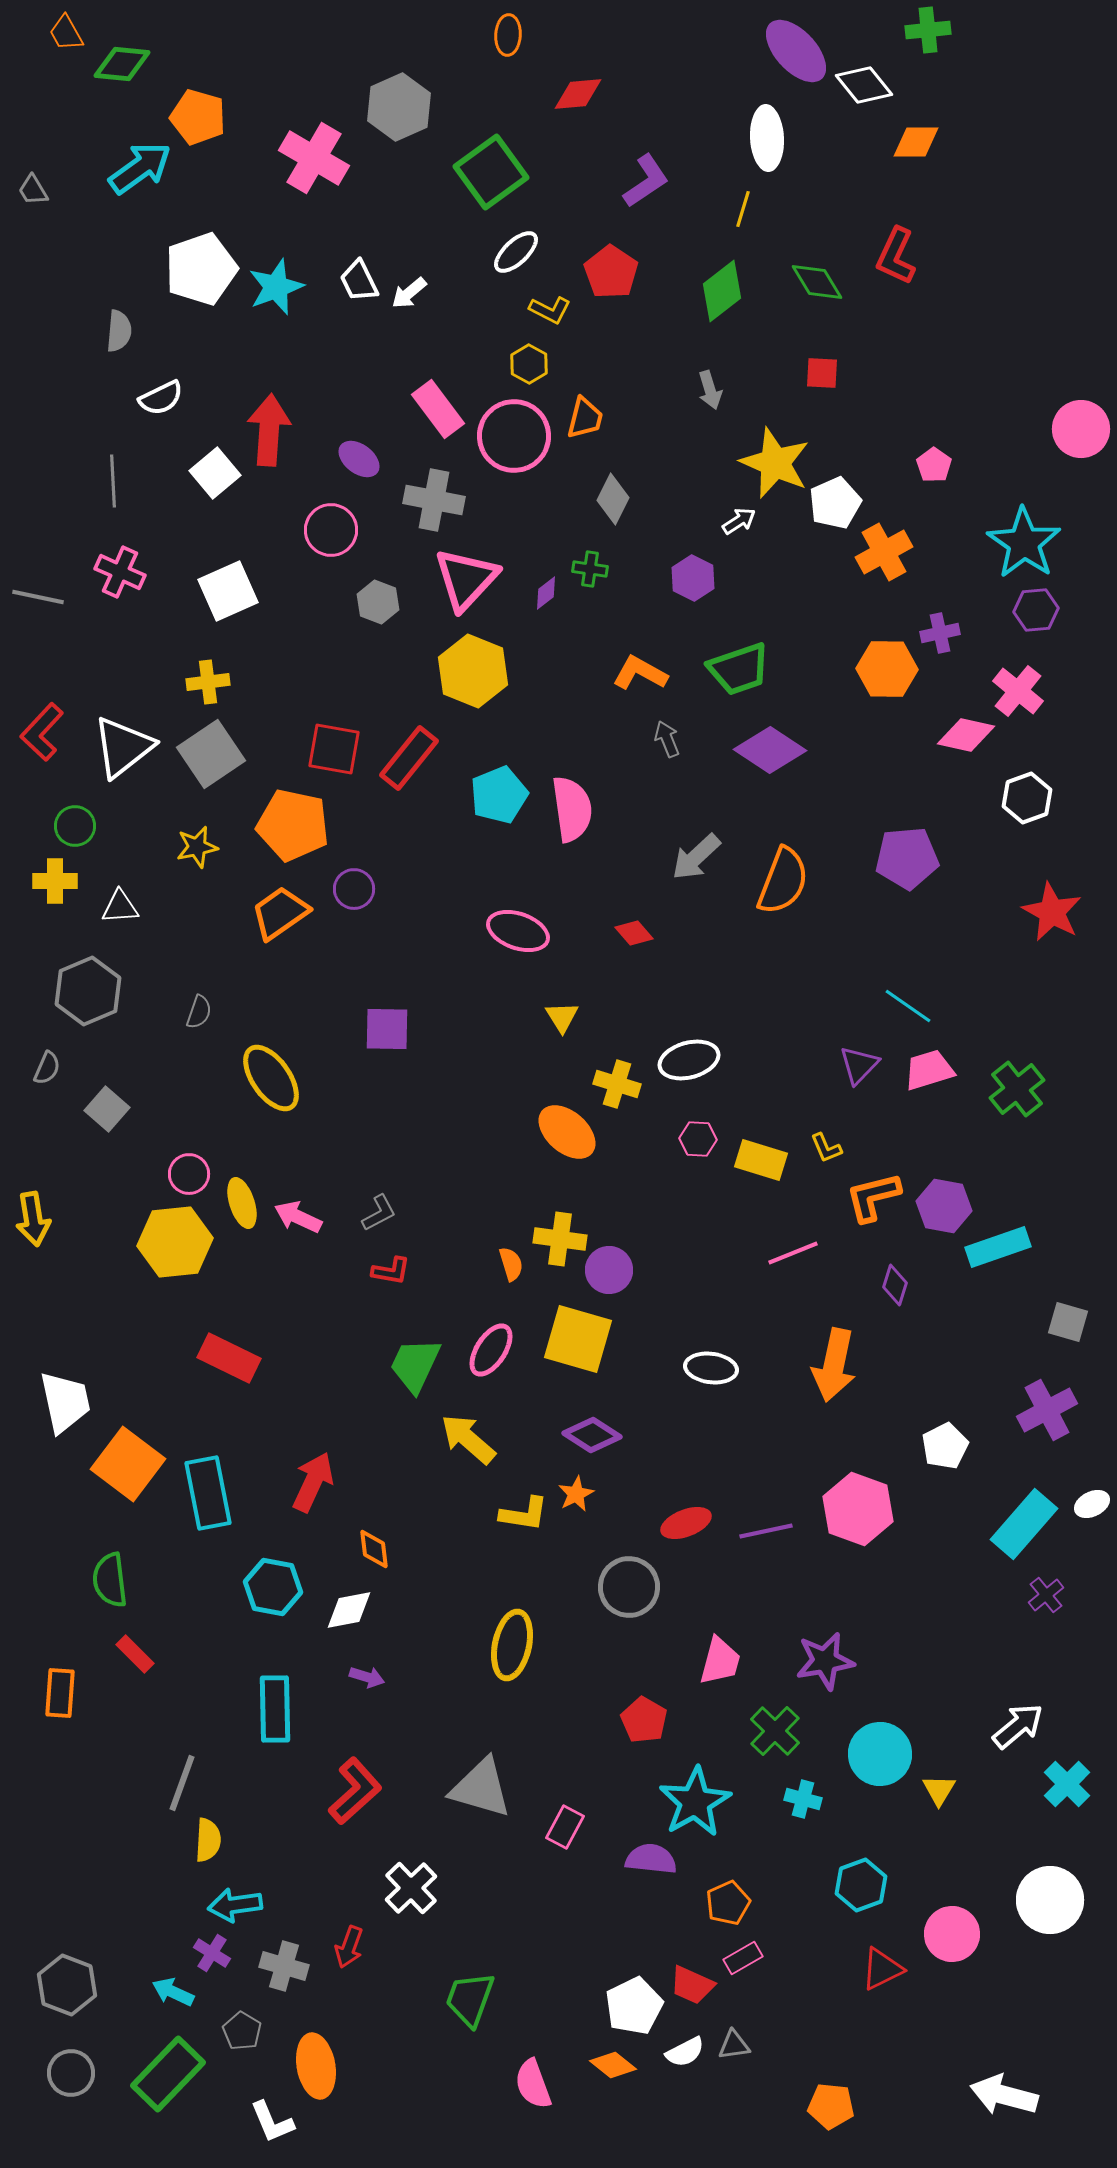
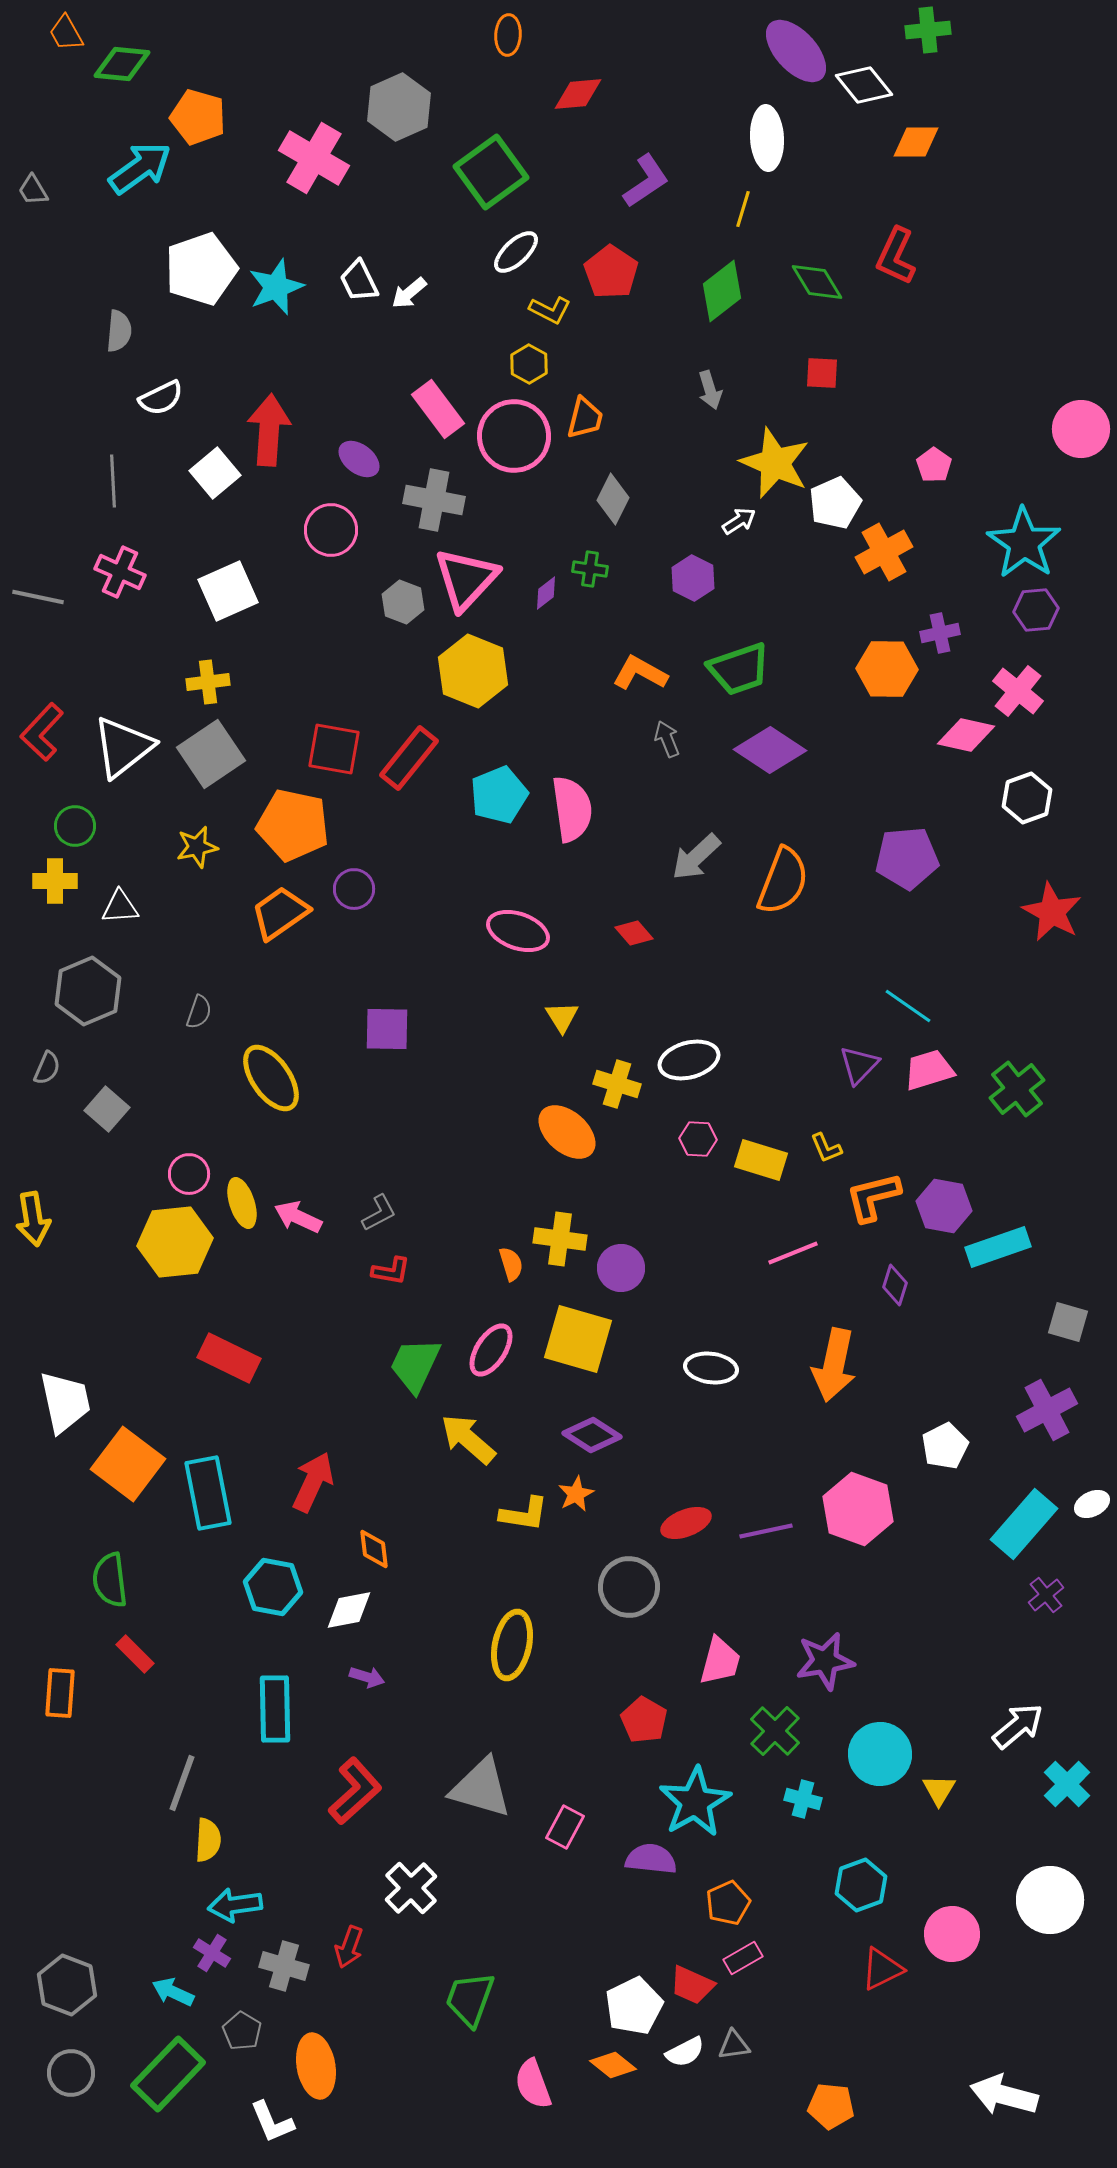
gray hexagon at (378, 602): moved 25 px right
purple circle at (609, 1270): moved 12 px right, 2 px up
